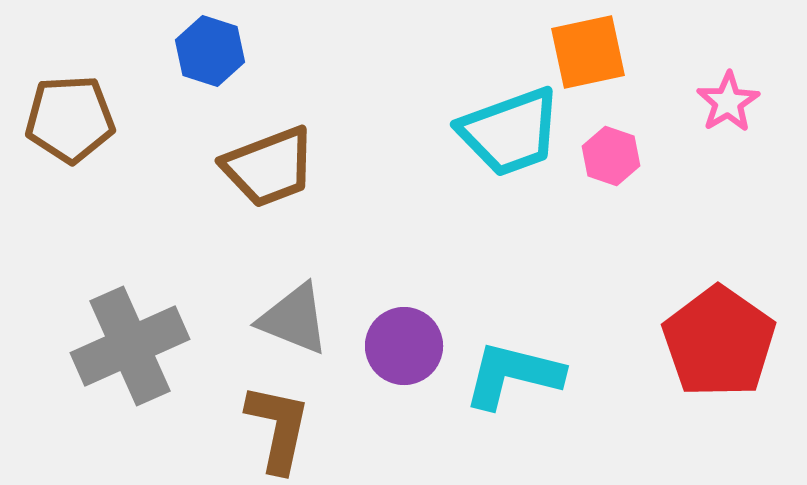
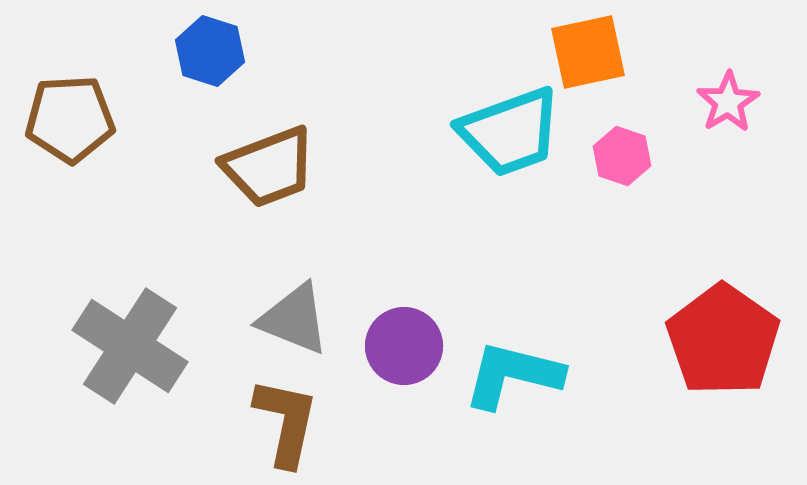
pink hexagon: moved 11 px right
red pentagon: moved 4 px right, 2 px up
gray cross: rotated 33 degrees counterclockwise
brown L-shape: moved 8 px right, 6 px up
